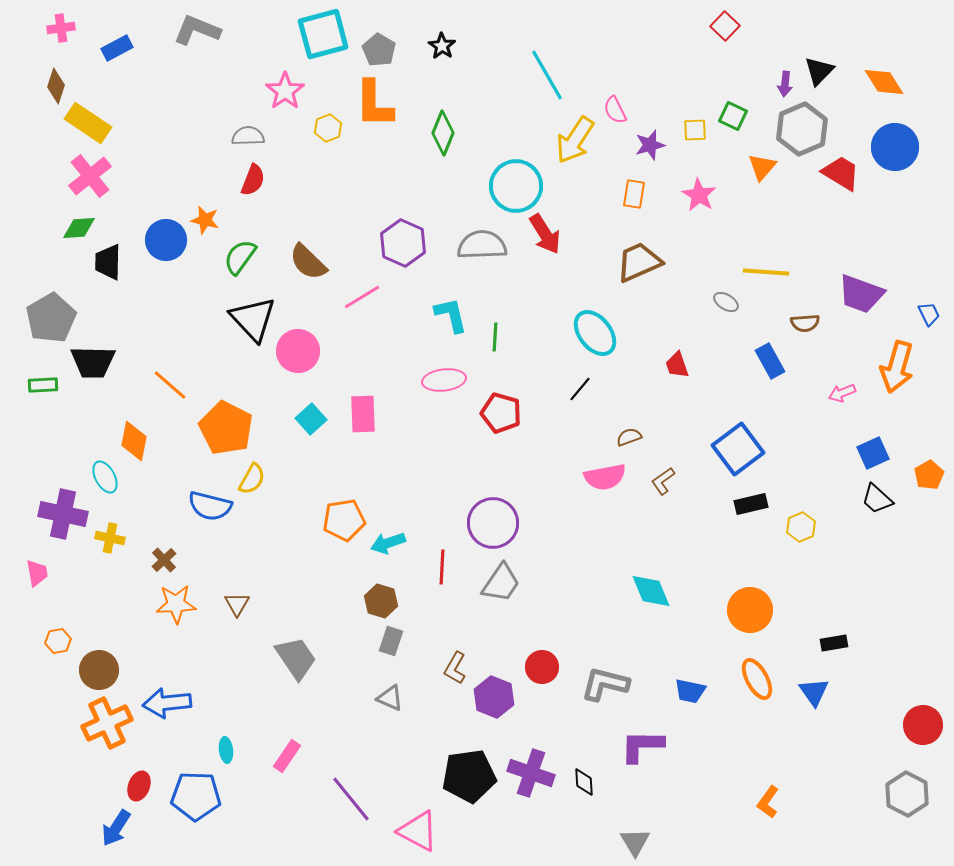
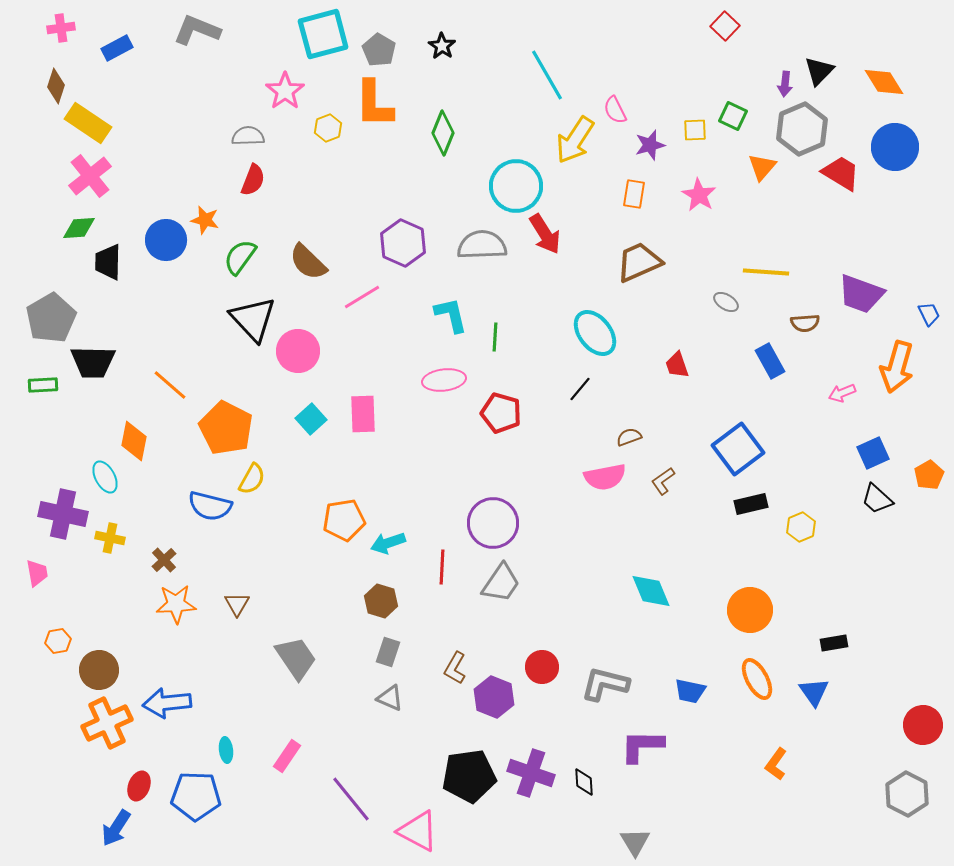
gray rectangle at (391, 641): moved 3 px left, 11 px down
orange L-shape at (768, 802): moved 8 px right, 38 px up
